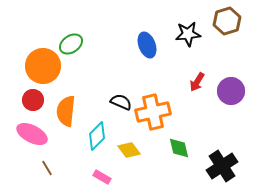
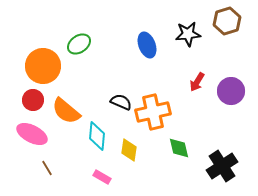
green ellipse: moved 8 px right
orange semicircle: rotated 56 degrees counterclockwise
cyan diamond: rotated 40 degrees counterclockwise
yellow diamond: rotated 45 degrees clockwise
